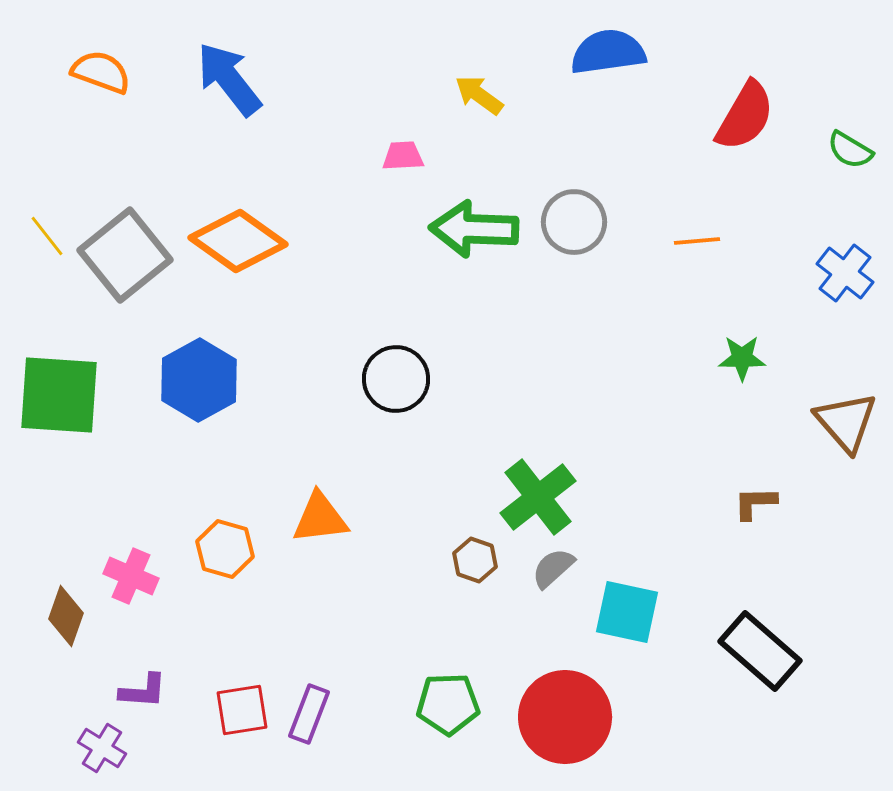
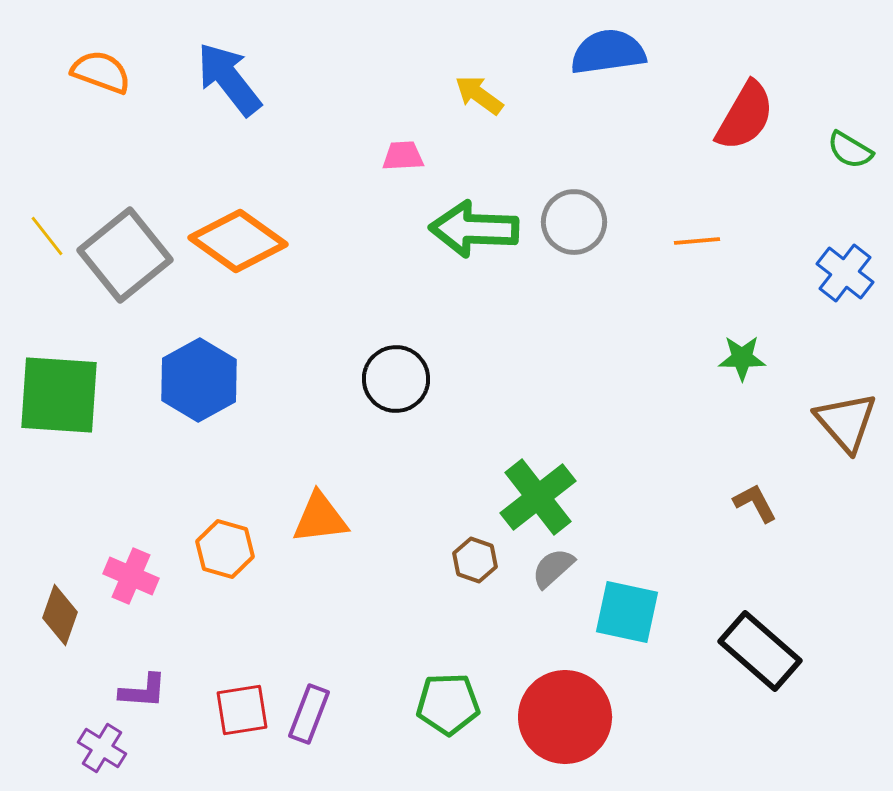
brown L-shape: rotated 63 degrees clockwise
brown diamond: moved 6 px left, 1 px up
